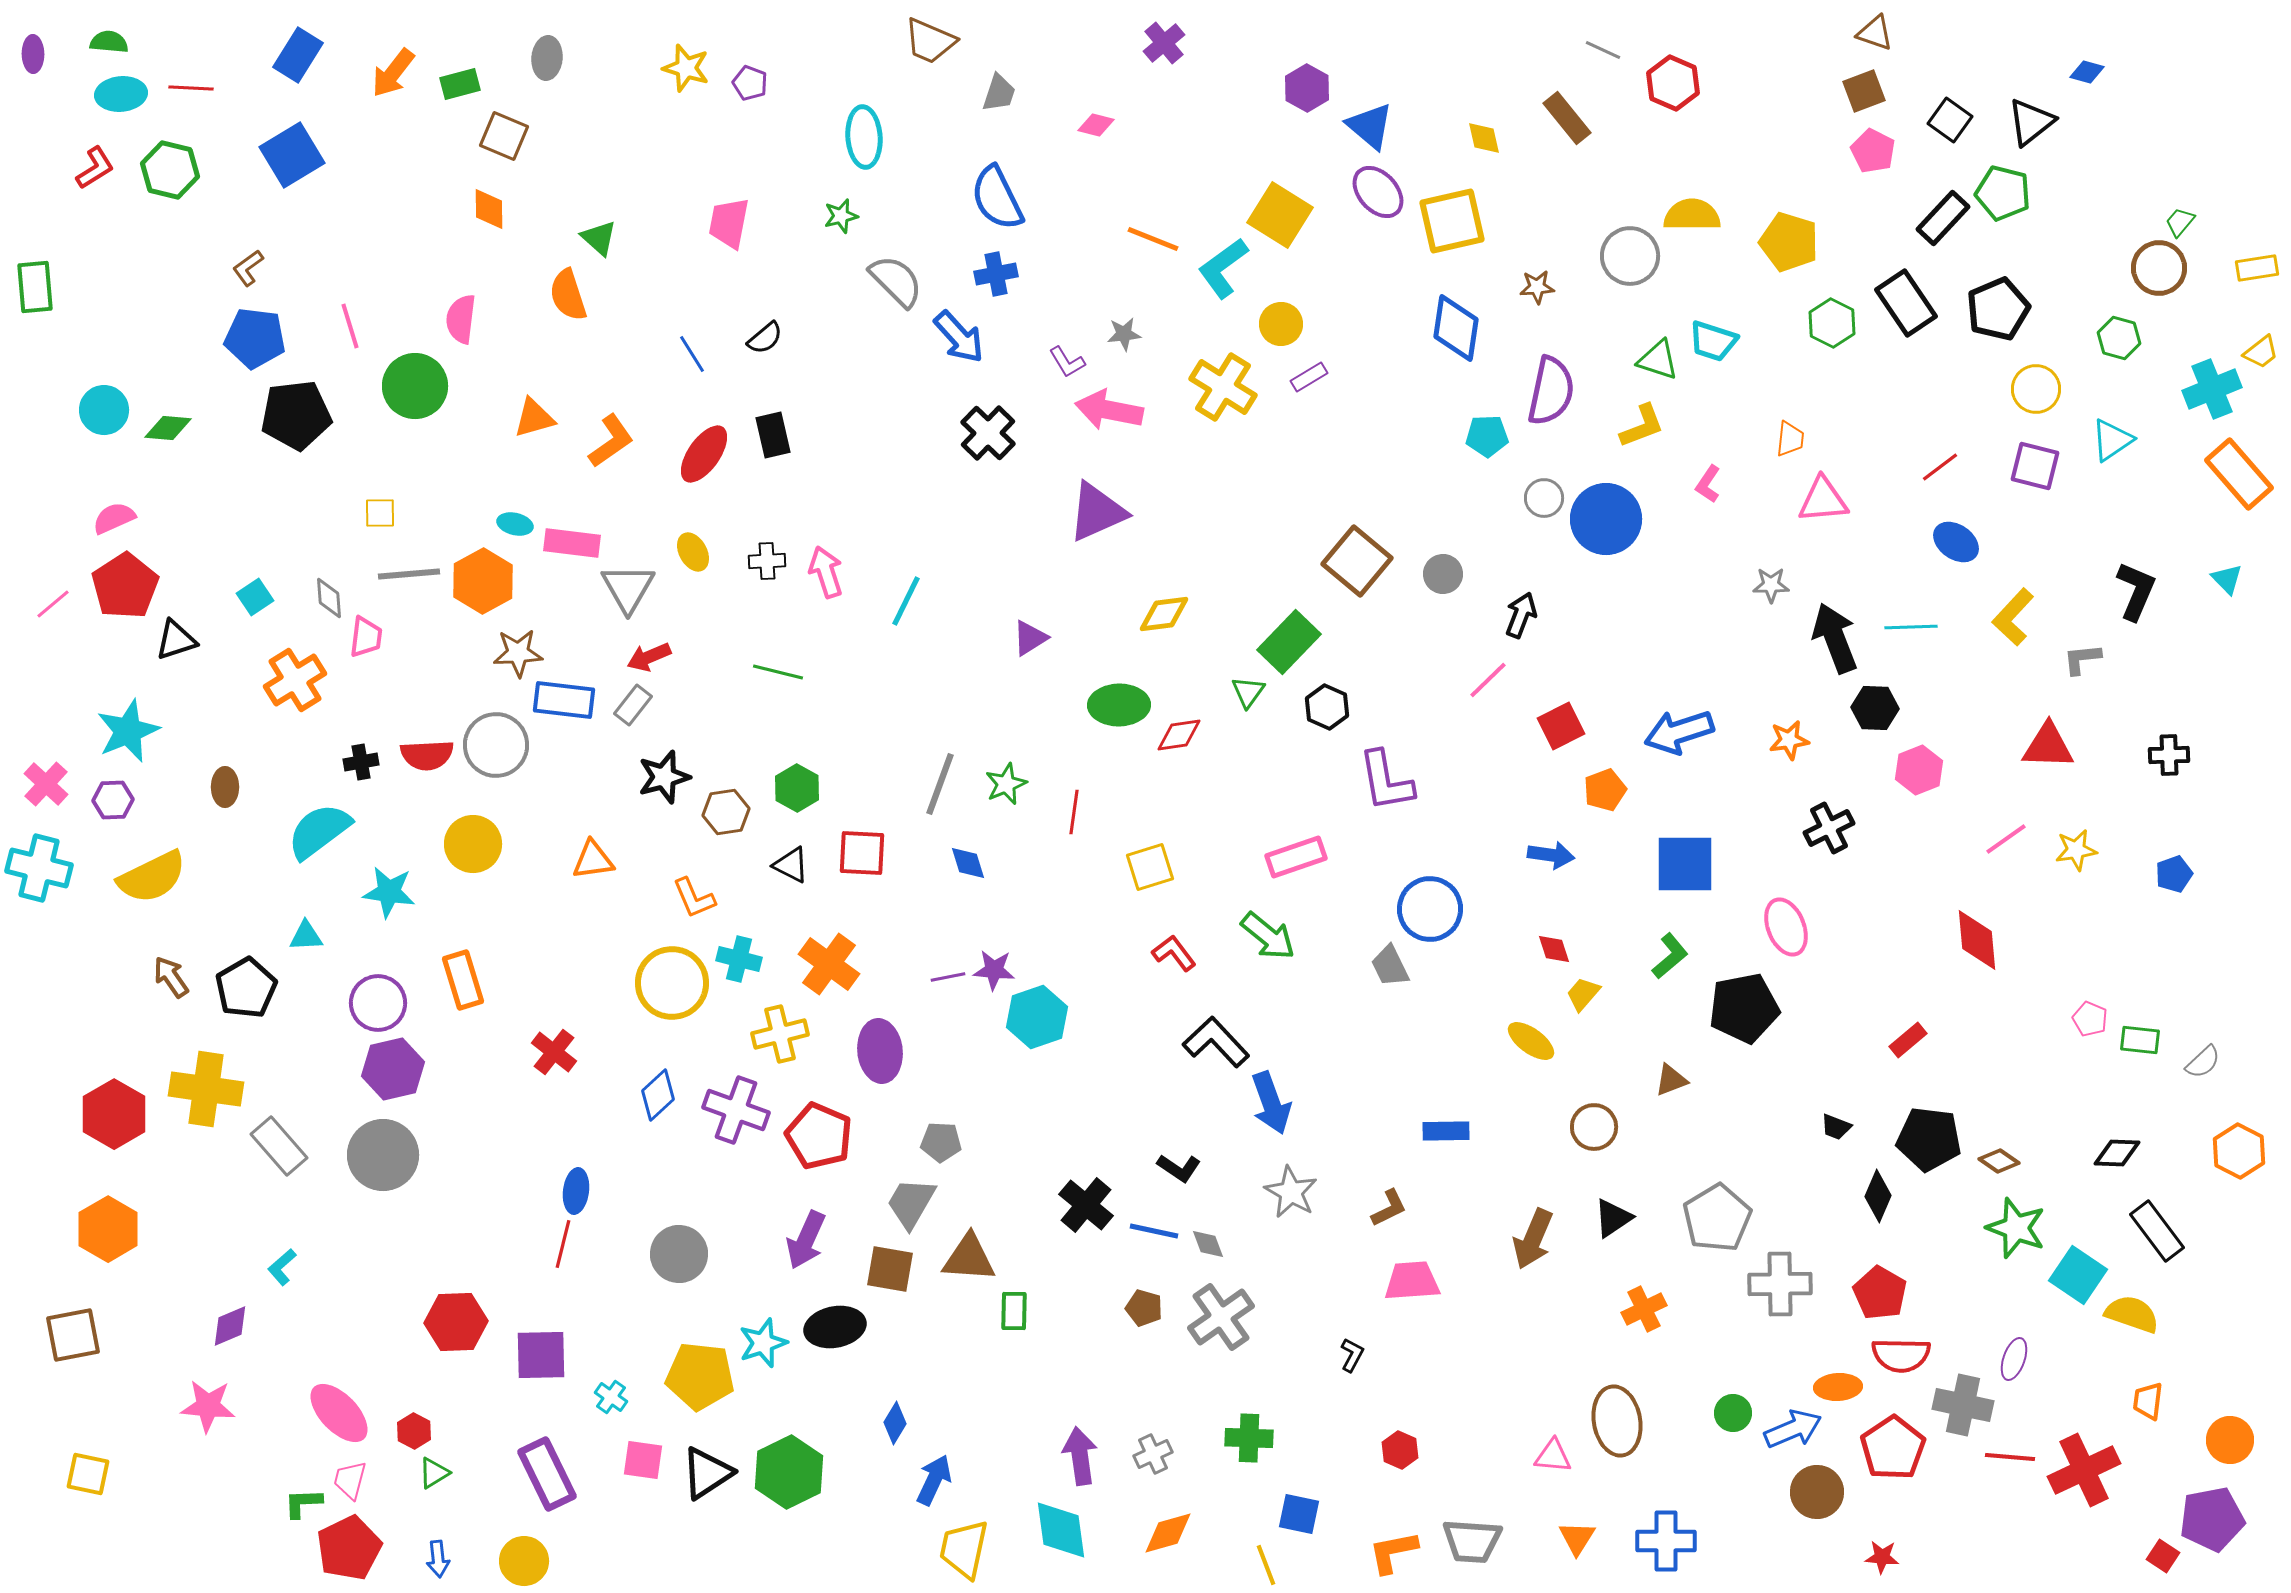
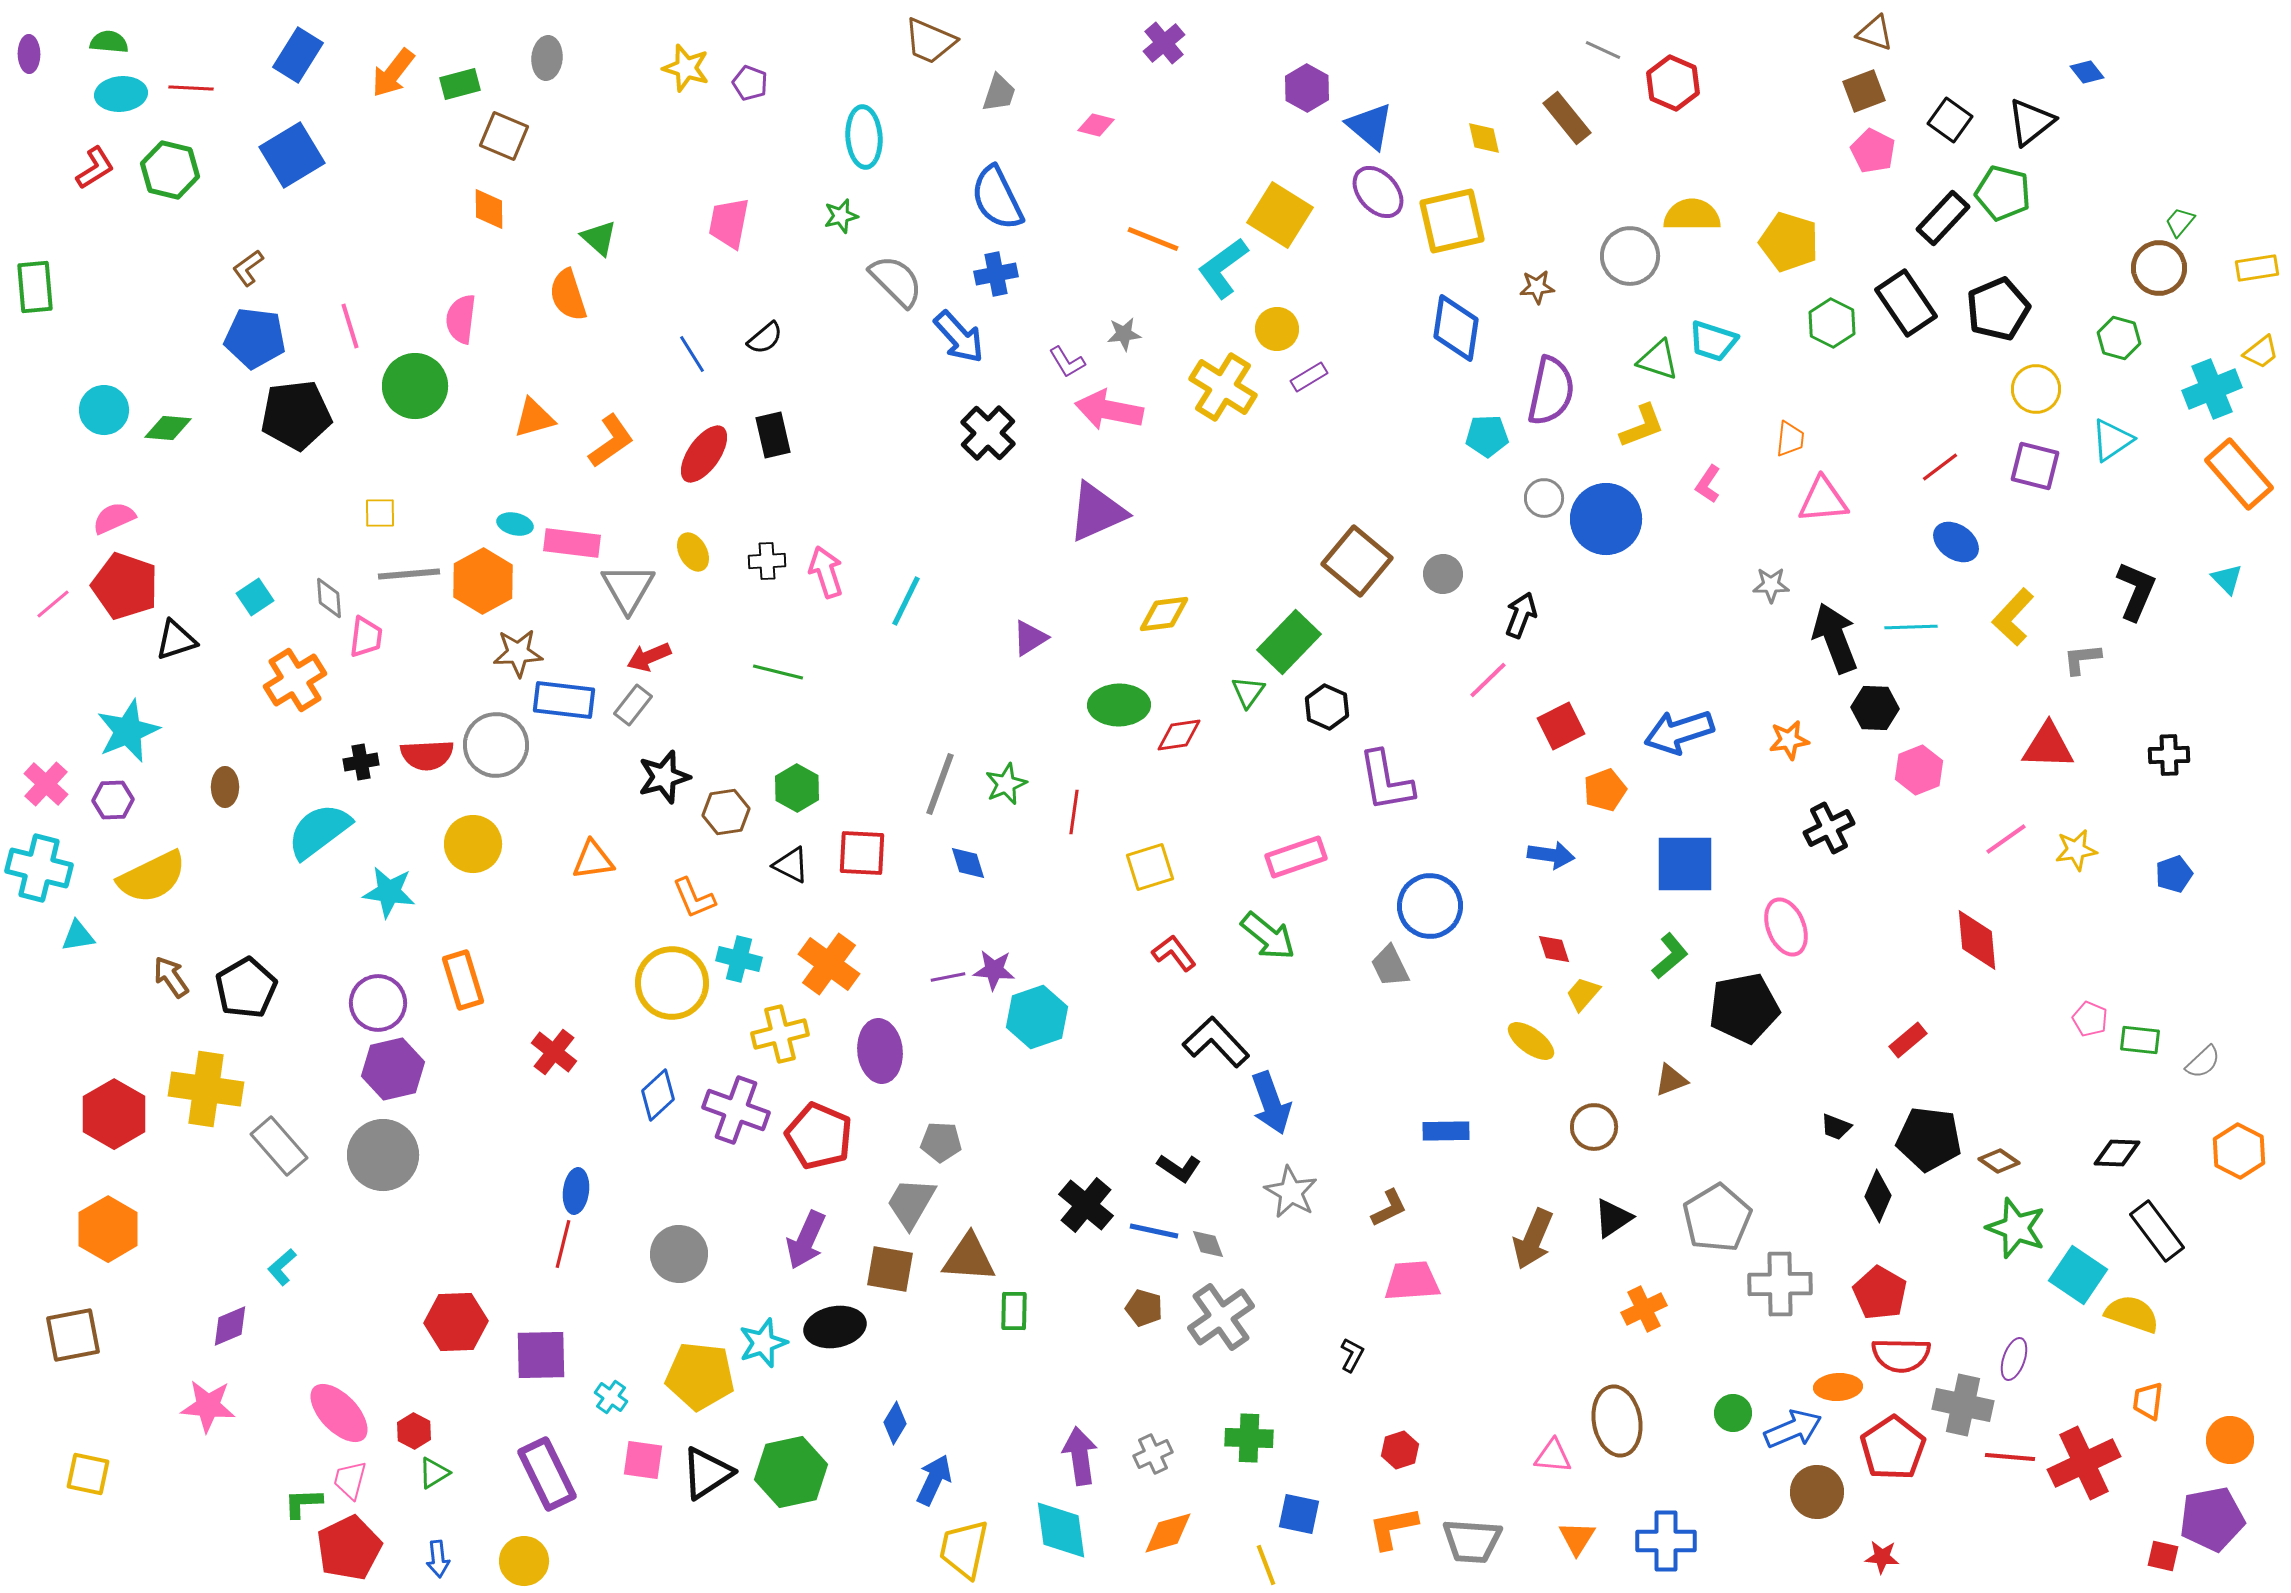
purple ellipse at (33, 54): moved 4 px left
blue diamond at (2087, 72): rotated 36 degrees clockwise
yellow circle at (1281, 324): moved 4 px left, 5 px down
red pentagon at (125, 586): rotated 20 degrees counterclockwise
blue circle at (1430, 909): moved 3 px up
cyan triangle at (306, 936): moved 228 px left; rotated 6 degrees counterclockwise
red hexagon at (1400, 1450): rotated 18 degrees clockwise
red cross at (2084, 1470): moved 7 px up
green hexagon at (789, 1472): moved 2 px right; rotated 14 degrees clockwise
orange L-shape at (1393, 1552): moved 24 px up
red square at (2163, 1556): rotated 20 degrees counterclockwise
